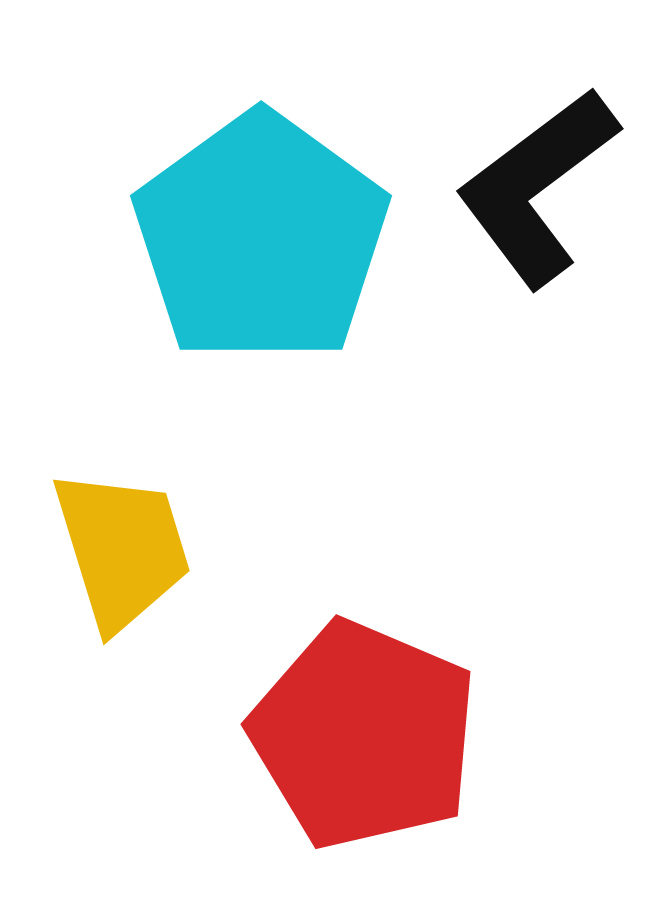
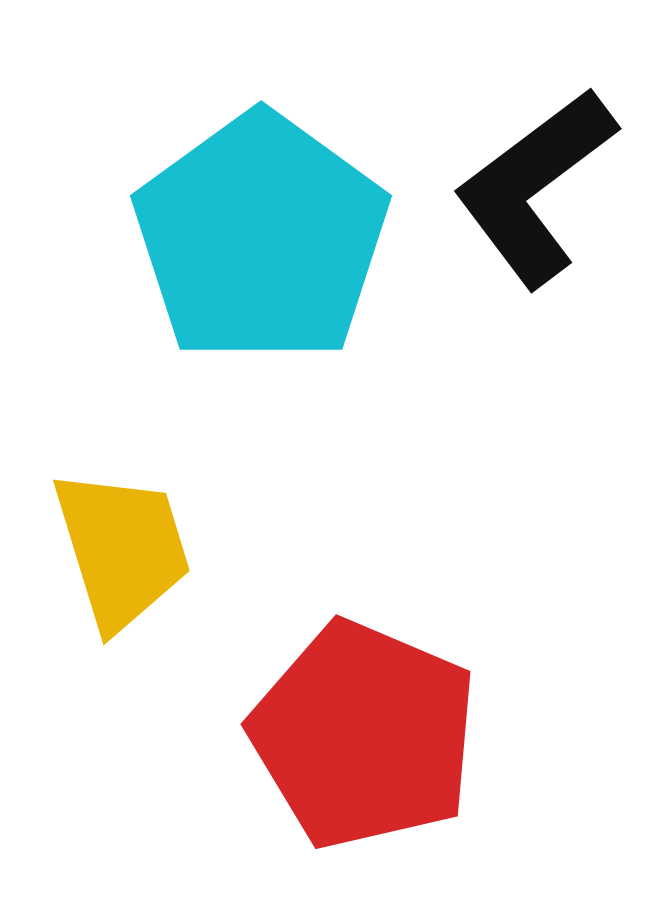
black L-shape: moved 2 px left
